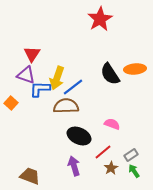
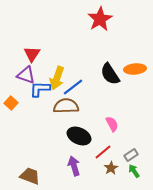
pink semicircle: rotated 42 degrees clockwise
